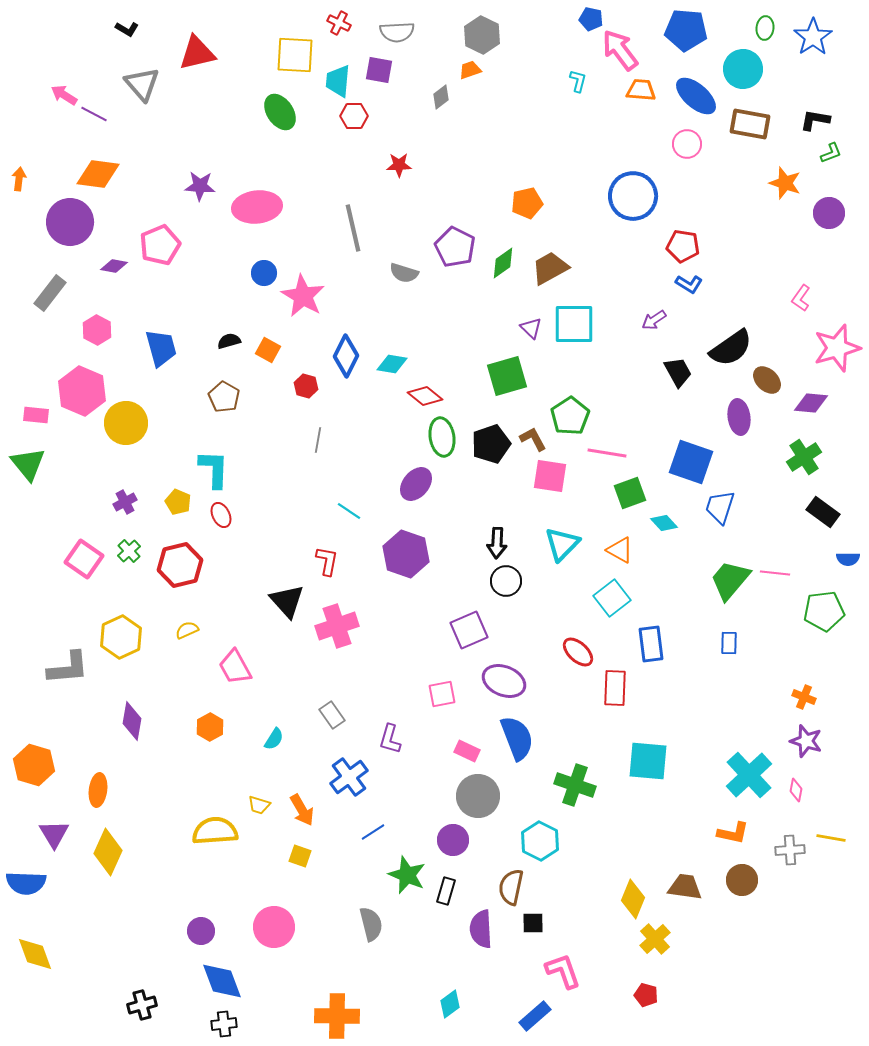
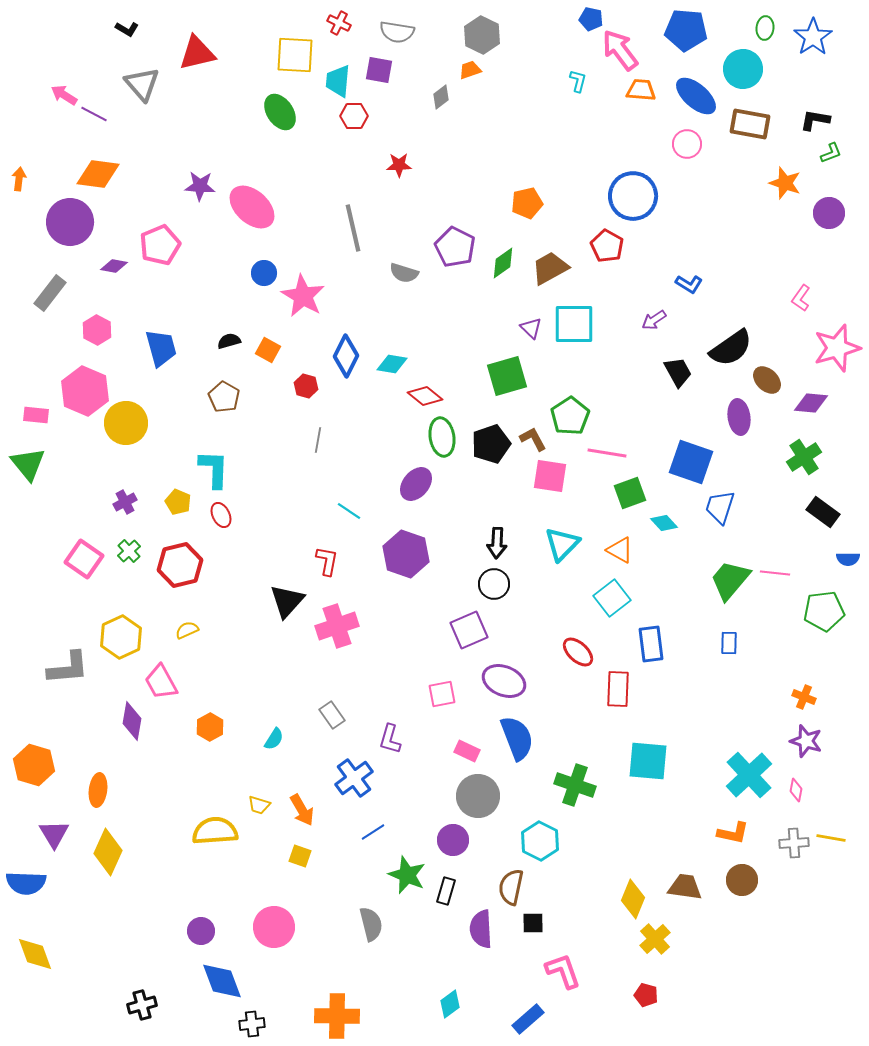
gray semicircle at (397, 32): rotated 12 degrees clockwise
pink ellipse at (257, 207): moved 5 px left; rotated 48 degrees clockwise
red pentagon at (683, 246): moved 76 px left; rotated 20 degrees clockwise
pink hexagon at (82, 391): moved 3 px right
black circle at (506, 581): moved 12 px left, 3 px down
black triangle at (287, 601): rotated 24 degrees clockwise
pink trapezoid at (235, 667): moved 74 px left, 15 px down
red rectangle at (615, 688): moved 3 px right, 1 px down
blue cross at (349, 777): moved 5 px right, 1 px down
gray cross at (790, 850): moved 4 px right, 7 px up
blue rectangle at (535, 1016): moved 7 px left, 3 px down
black cross at (224, 1024): moved 28 px right
